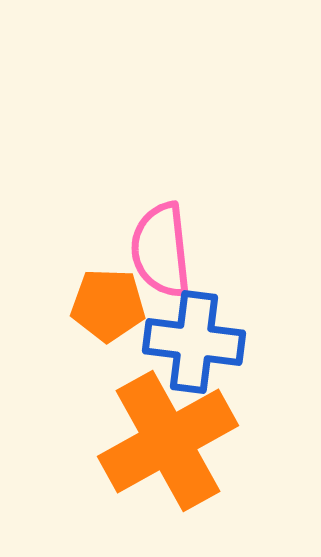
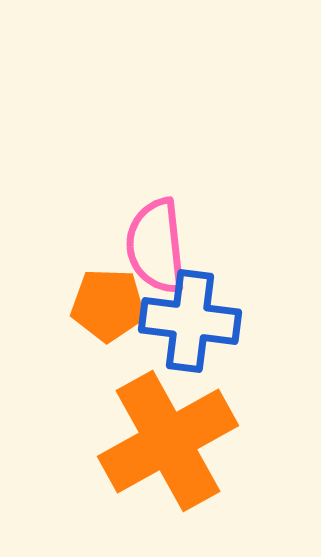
pink semicircle: moved 5 px left, 4 px up
blue cross: moved 4 px left, 21 px up
